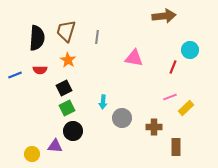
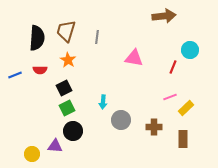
gray circle: moved 1 px left, 2 px down
brown rectangle: moved 7 px right, 8 px up
